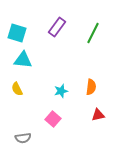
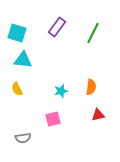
pink square: rotated 35 degrees clockwise
